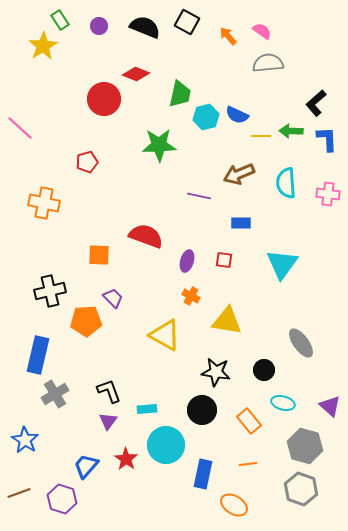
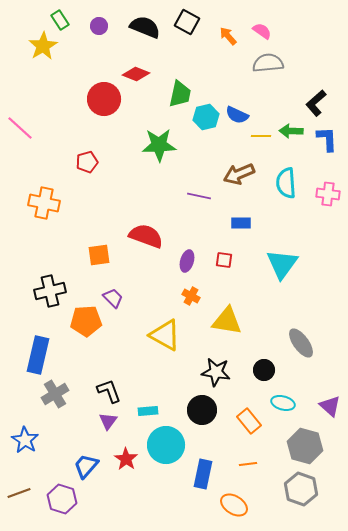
orange square at (99, 255): rotated 10 degrees counterclockwise
cyan rectangle at (147, 409): moved 1 px right, 2 px down
